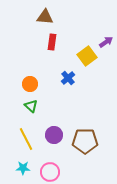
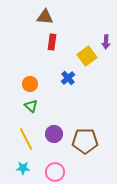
purple arrow: rotated 128 degrees clockwise
purple circle: moved 1 px up
pink circle: moved 5 px right
